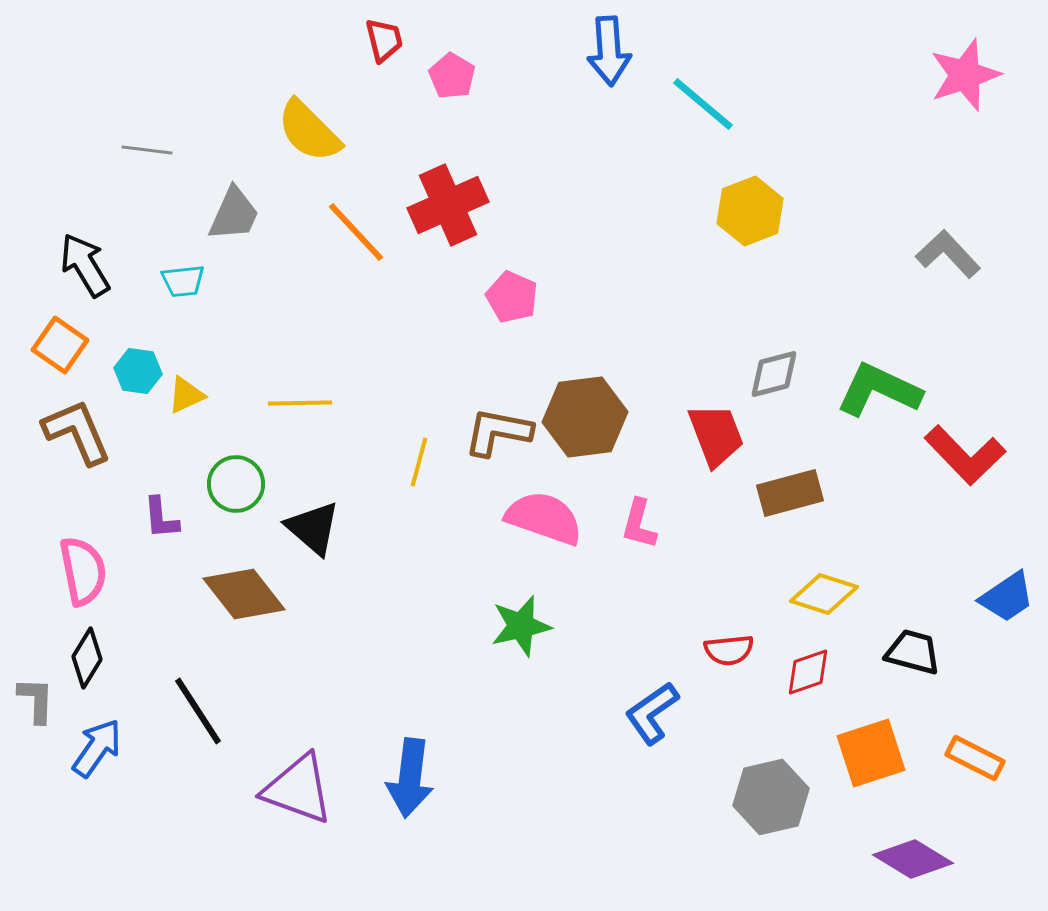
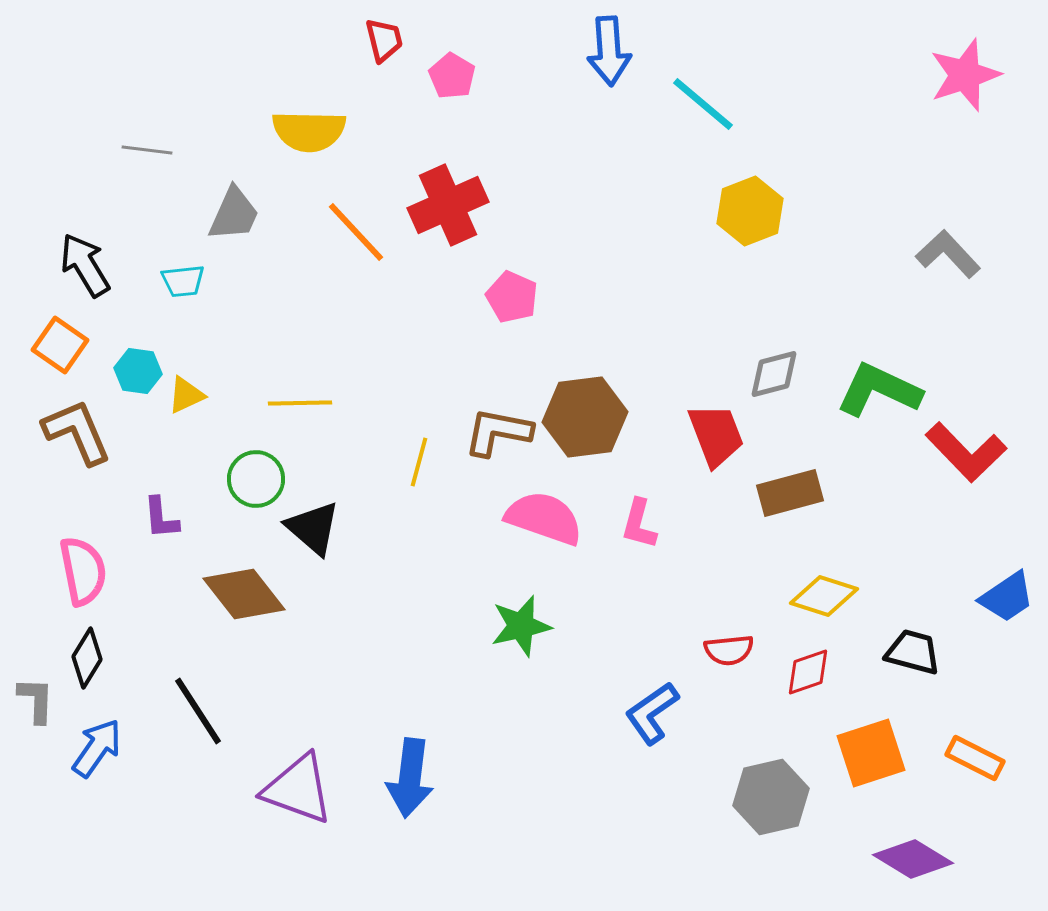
yellow semicircle at (309, 131): rotated 44 degrees counterclockwise
red L-shape at (965, 455): moved 1 px right, 3 px up
green circle at (236, 484): moved 20 px right, 5 px up
yellow diamond at (824, 594): moved 2 px down
